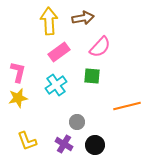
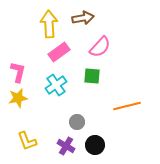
yellow arrow: moved 3 px down
purple cross: moved 2 px right, 2 px down
